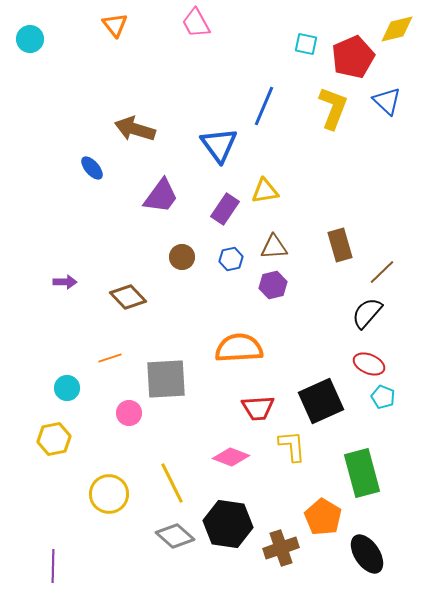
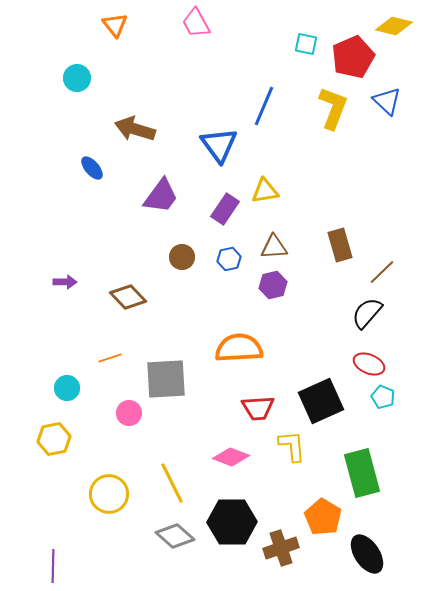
yellow diamond at (397, 29): moved 3 px left, 3 px up; rotated 27 degrees clockwise
cyan circle at (30, 39): moved 47 px right, 39 px down
blue hexagon at (231, 259): moved 2 px left
black hexagon at (228, 524): moved 4 px right, 2 px up; rotated 9 degrees counterclockwise
